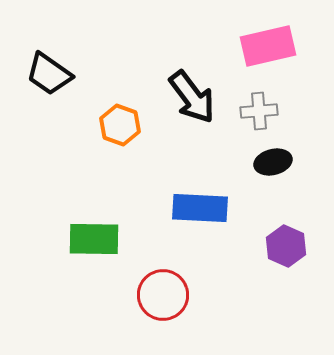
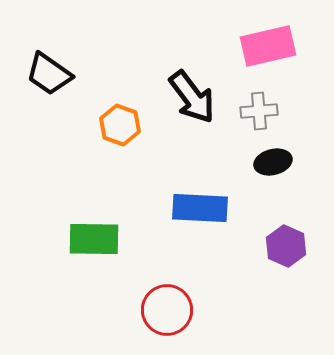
red circle: moved 4 px right, 15 px down
